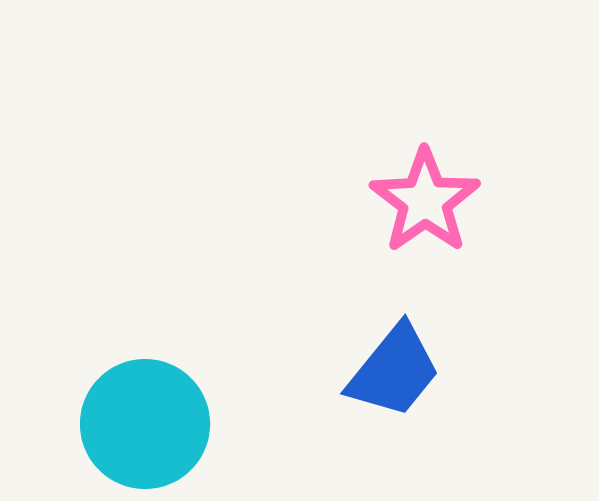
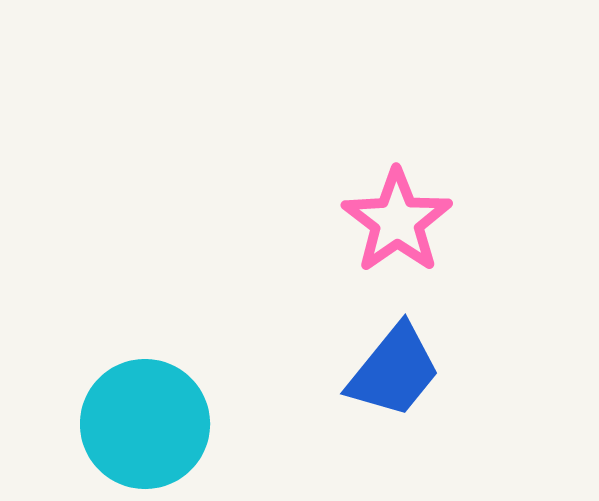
pink star: moved 28 px left, 20 px down
